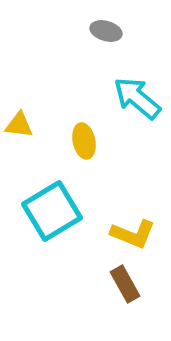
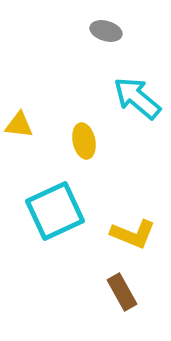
cyan square: moved 3 px right; rotated 6 degrees clockwise
brown rectangle: moved 3 px left, 8 px down
